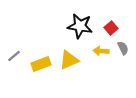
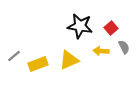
gray semicircle: moved 1 px right, 1 px up
yellow rectangle: moved 3 px left
